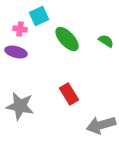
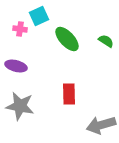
purple ellipse: moved 14 px down
red rectangle: rotated 30 degrees clockwise
